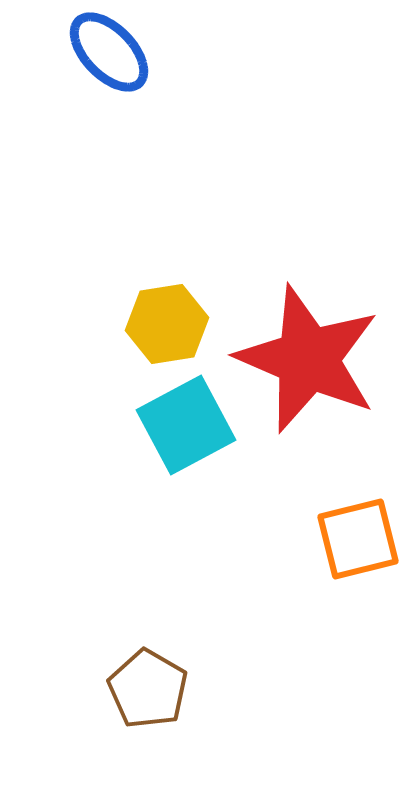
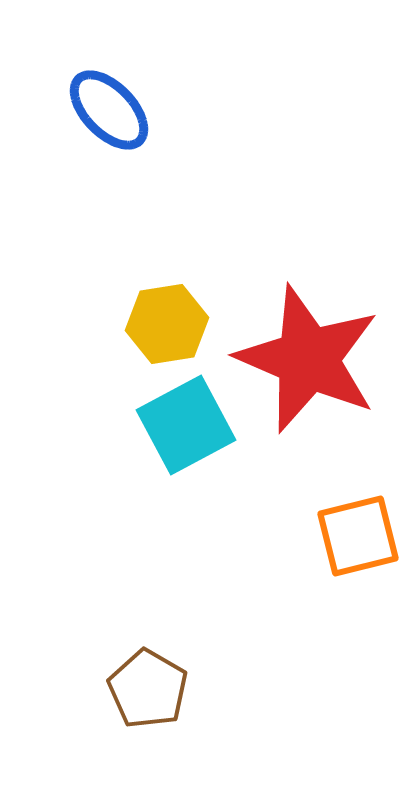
blue ellipse: moved 58 px down
orange square: moved 3 px up
